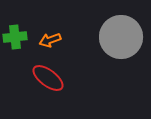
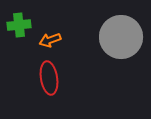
green cross: moved 4 px right, 12 px up
red ellipse: moved 1 px right; rotated 44 degrees clockwise
